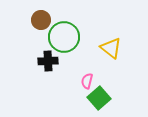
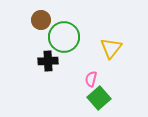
yellow triangle: rotated 30 degrees clockwise
pink semicircle: moved 4 px right, 2 px up
